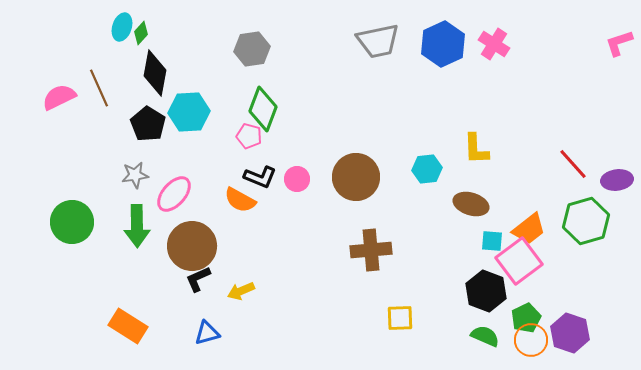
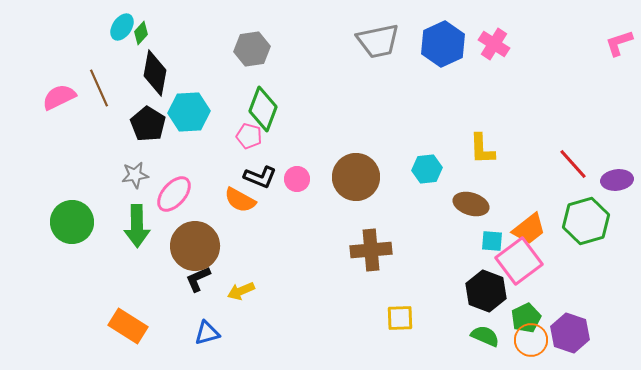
cyan ellipse at (122, 27): rotated 16 degrees clockwise
yellow L-shape at (476, 149): moved 6 px right
brown circle at (192, 246): moved 3 px right
